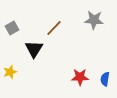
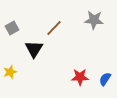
blue semicircle: rotated 24 degrees clockwise
